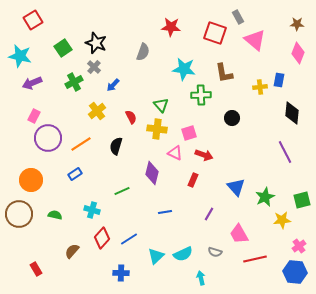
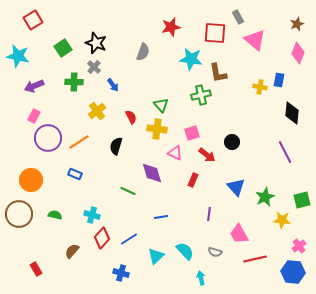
brown star at (297, 24): rotated 24 degrees counterclockwise
red star at (171, 27): rotated 18 degrees counterclockwise
red square at (215, 33): rotated 15 degrees counterclockwise
cyan star at (20, 56): moved 2 px left
cyan star at (184, 69): moved 7 px right, 10 px up
brown L-shape at (224, 73): moved 6 px left
green cross at (74, 82): rotated 30 degrees clockwise
purple arrow at (32, 83): moved 2 px right, 3 px down
blue arrow at (113, 85): rotated 80 degrees counterclockwise
yellow cross at (260, 87): rotated 16 degrees clockwise
green cross at (201, 95): rotated 12 degrees counterclockwise
black circle at (232, 118): moved 24 px down
pink square at (189, 133): moved 3 px right
orange line at (81, 144): moved 2 px left, 2 px up
red arrow at (204, 155): moved 3 px right; rotated 18 degrees clockwise
purple diamond at (152, 173): rotated 30 degrees counterclockwise
blue rectangle at (75, 174): rotated 56 degrees clockwise
green line at (122, 191): moved 6 px right; rotated 49 degrees clockwise
cyan cross at (92, 210): moved 5 px down
blue line at (165, 212): moved 4 px left, 5 px down
purple line at (209, 214): rotated 24 degrees counterclockwise
yellow star at (282, 220): rotated 12 degrees clockwise
cyan semicircle at (183, 254): moved 2 px right, 3 px up; rotated 108 degrees counterclockwise
blue hexagon at (295, 272): moved 2 px left
blue cross at (121, 273): rotated 14 degrees clockwise
